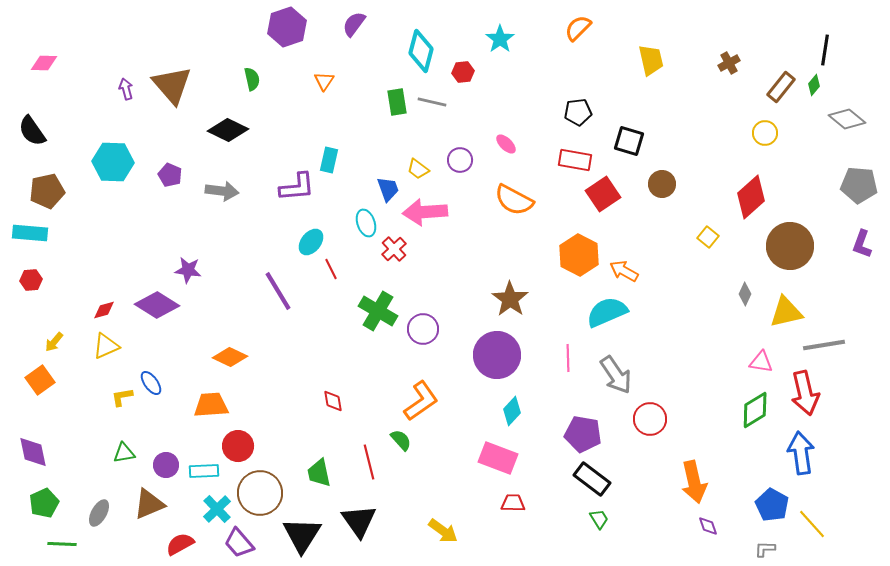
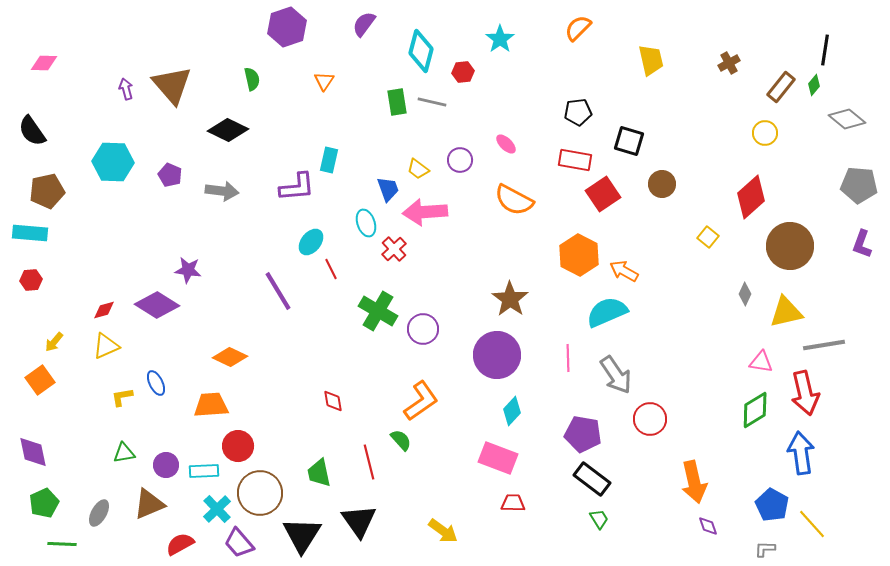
purple semicircle at (354, 24): moved 10 px right
blue ellipse at (151, 383): moved 5 px right; rotated 10 degrees clockwise
